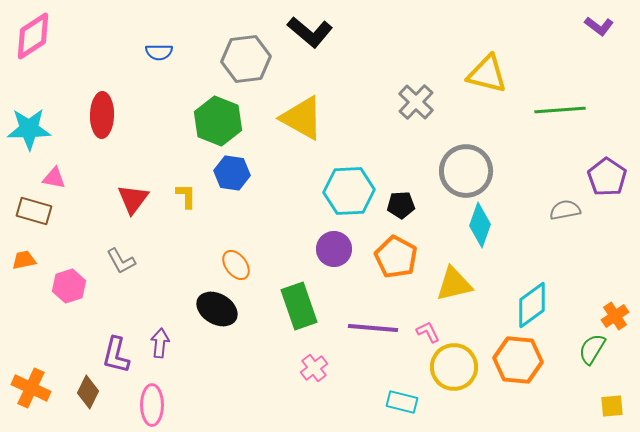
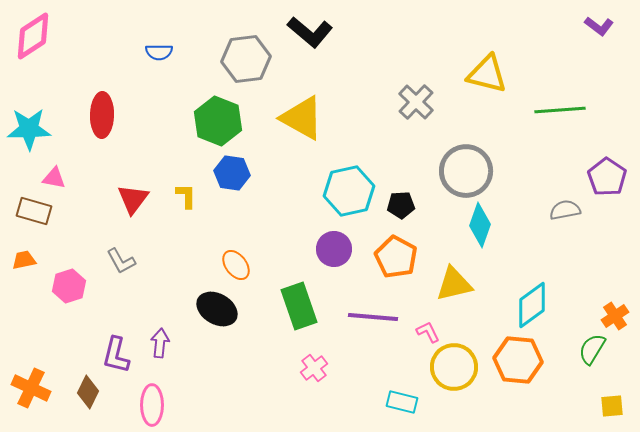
cyan hexagon at (349, 191): rotated 9 degrees counterclockwise
purple line at (373, 328): moved 11 px up
